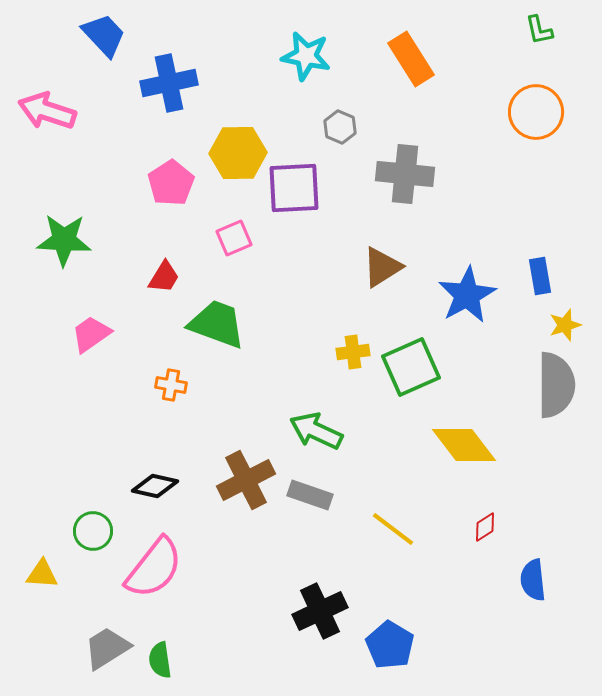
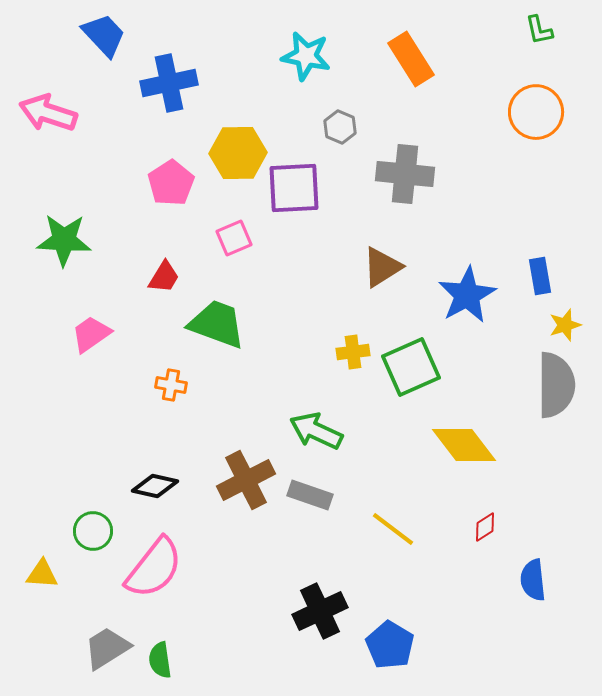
pink arrow: moved 1 px right, 2 px down
